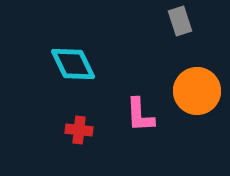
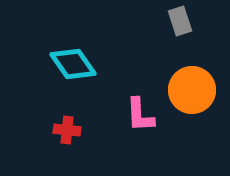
cyan diamond: rotated 9 degrees counterclockwise
orange circle: moved 5 px left, 1 px up
red cross: moved 12 px left
